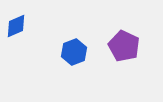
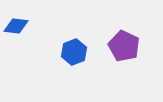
blue diamond: rotated 30 degrees clockwise
